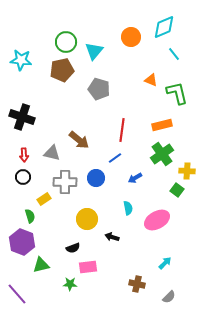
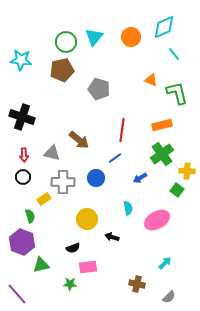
cyan triangle: moved 14 px up
blue arrow: moved 5 px right
gray cross: moved 2 px left
